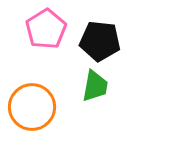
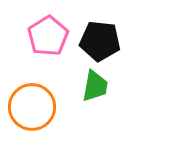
pink pentagon: moved 2 px right, 7 px down
